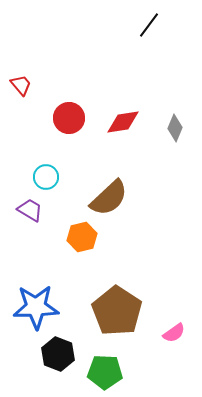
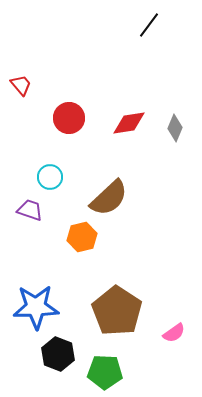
red diamond: moved 6 px right, 1 px down
cyan circle: moved 4 px right
purple trapezoid: rotated 12 degrees counterclockwise
